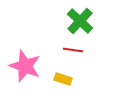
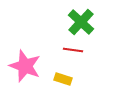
green cross: moved 1 px right, 1 px down
